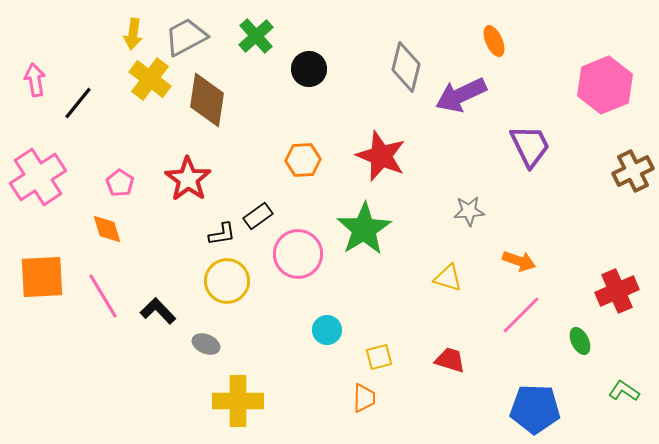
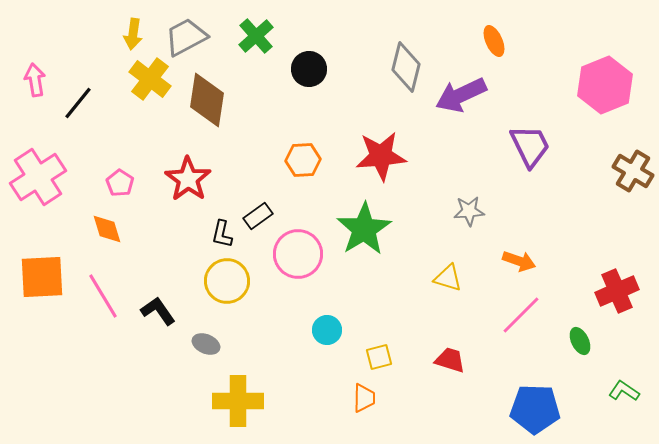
red star at (381, 156): rotated 27 degrees counterclockwise
brown cross at (633, 171): rotated 33 degrees counterclockwise
black L-shape at (222, 234): rotated 112 degrees clockwise
black L-shape at (158, 311): rotated 9 degrees clockwise
